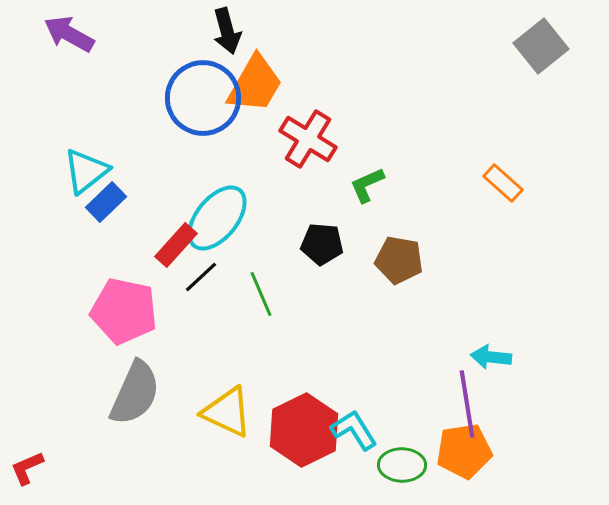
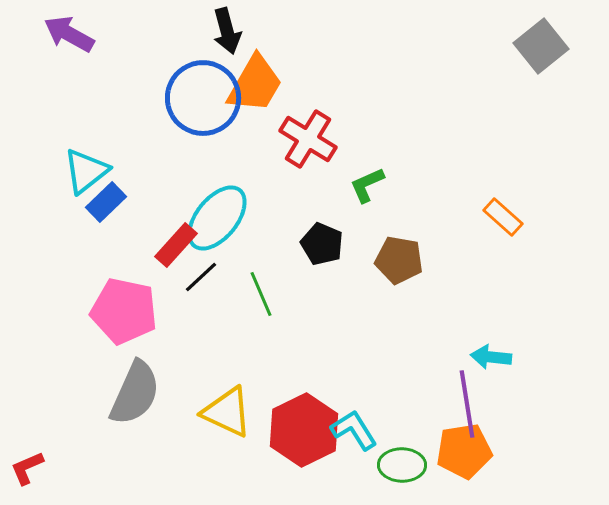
orange rectangle: moved 34 px down
black pentagon: rotated 18 degrees clockwise
